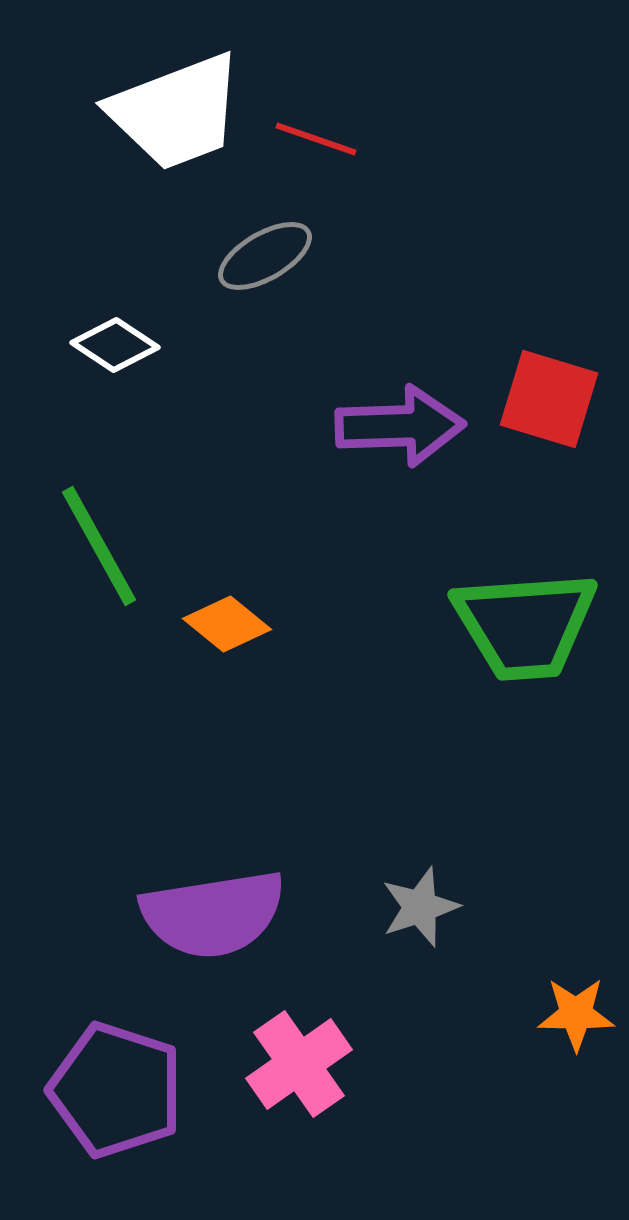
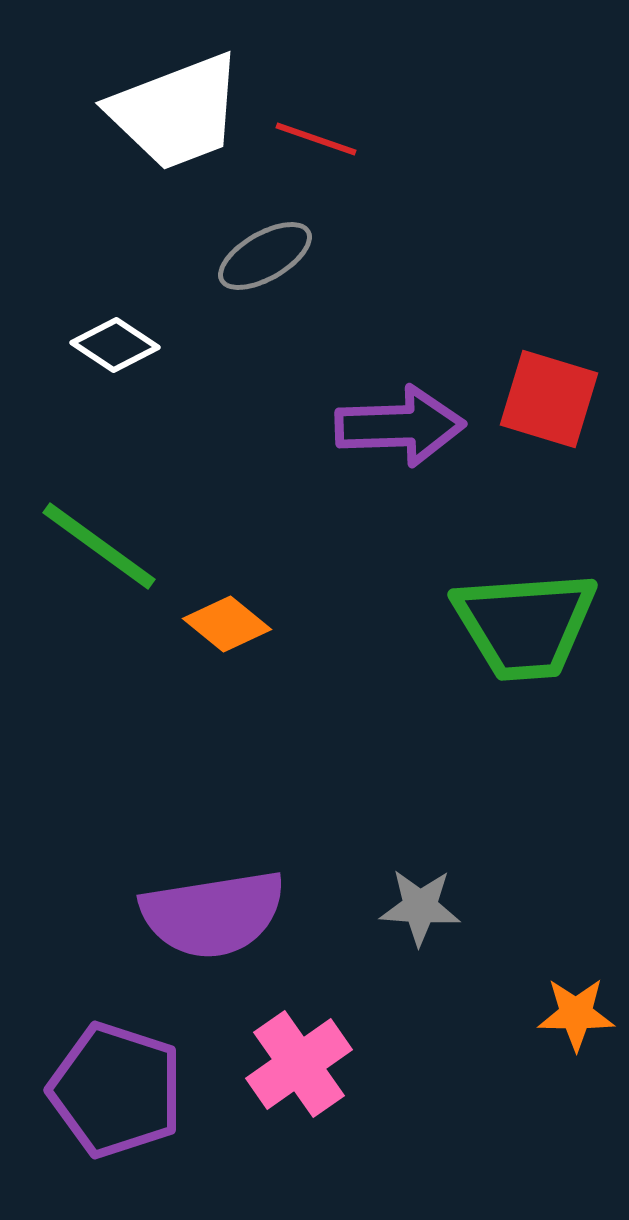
green line: rotated 25 degrees counterclockwise
gray star: rotated 22 degrees clockwise
